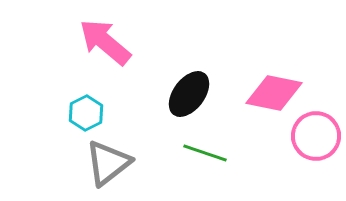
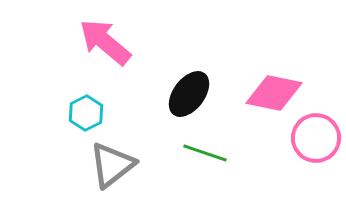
pink circle: moved 2 px down
gray triangle: moved 4 px right, 2 px down
